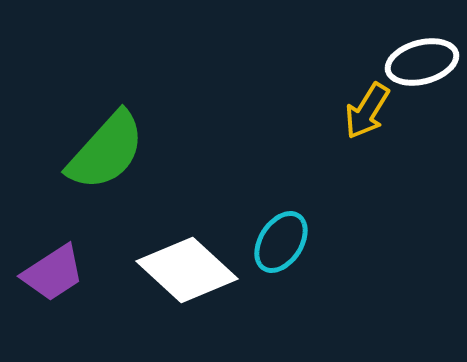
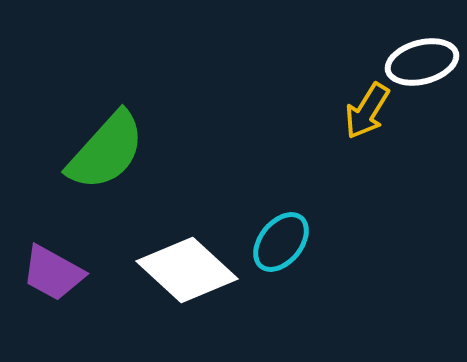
cyan ellipse: rotated 6 degrees clockwise
purple trapezoid: rotated 62 degrees clockwise
